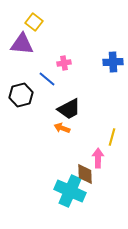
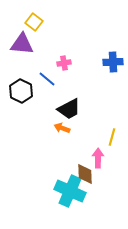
black hexagon: moved 4 px up; rotated 20 degrees counterclockwise
